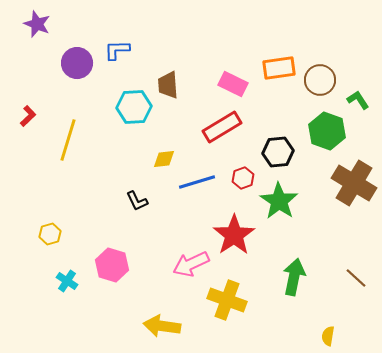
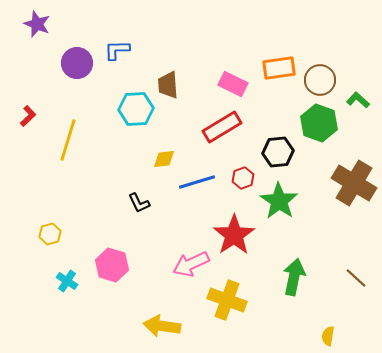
green L-shape: rotated 15 degrees counterclockwise
cyan hexagon: moved 2 px right, 2 px down
green hexagon: moved 8 px left, 8 px up
black L-shape: moved 2 px right, 2 px down
